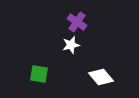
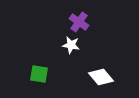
purple cross: moved 2 px right
white star: rotated 24 degrees clockwise
